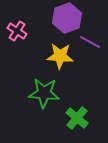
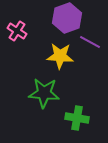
green cross: rotated 30 degrees counterclockwise
